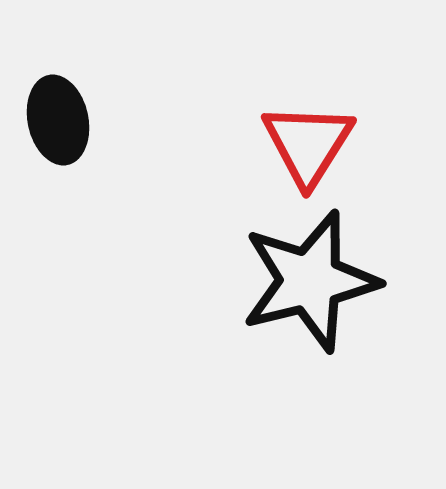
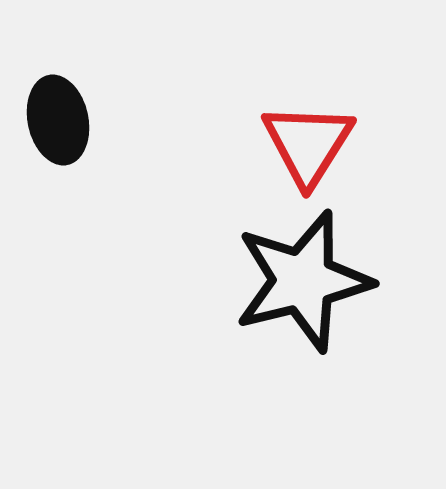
black star: moved 7 px left
